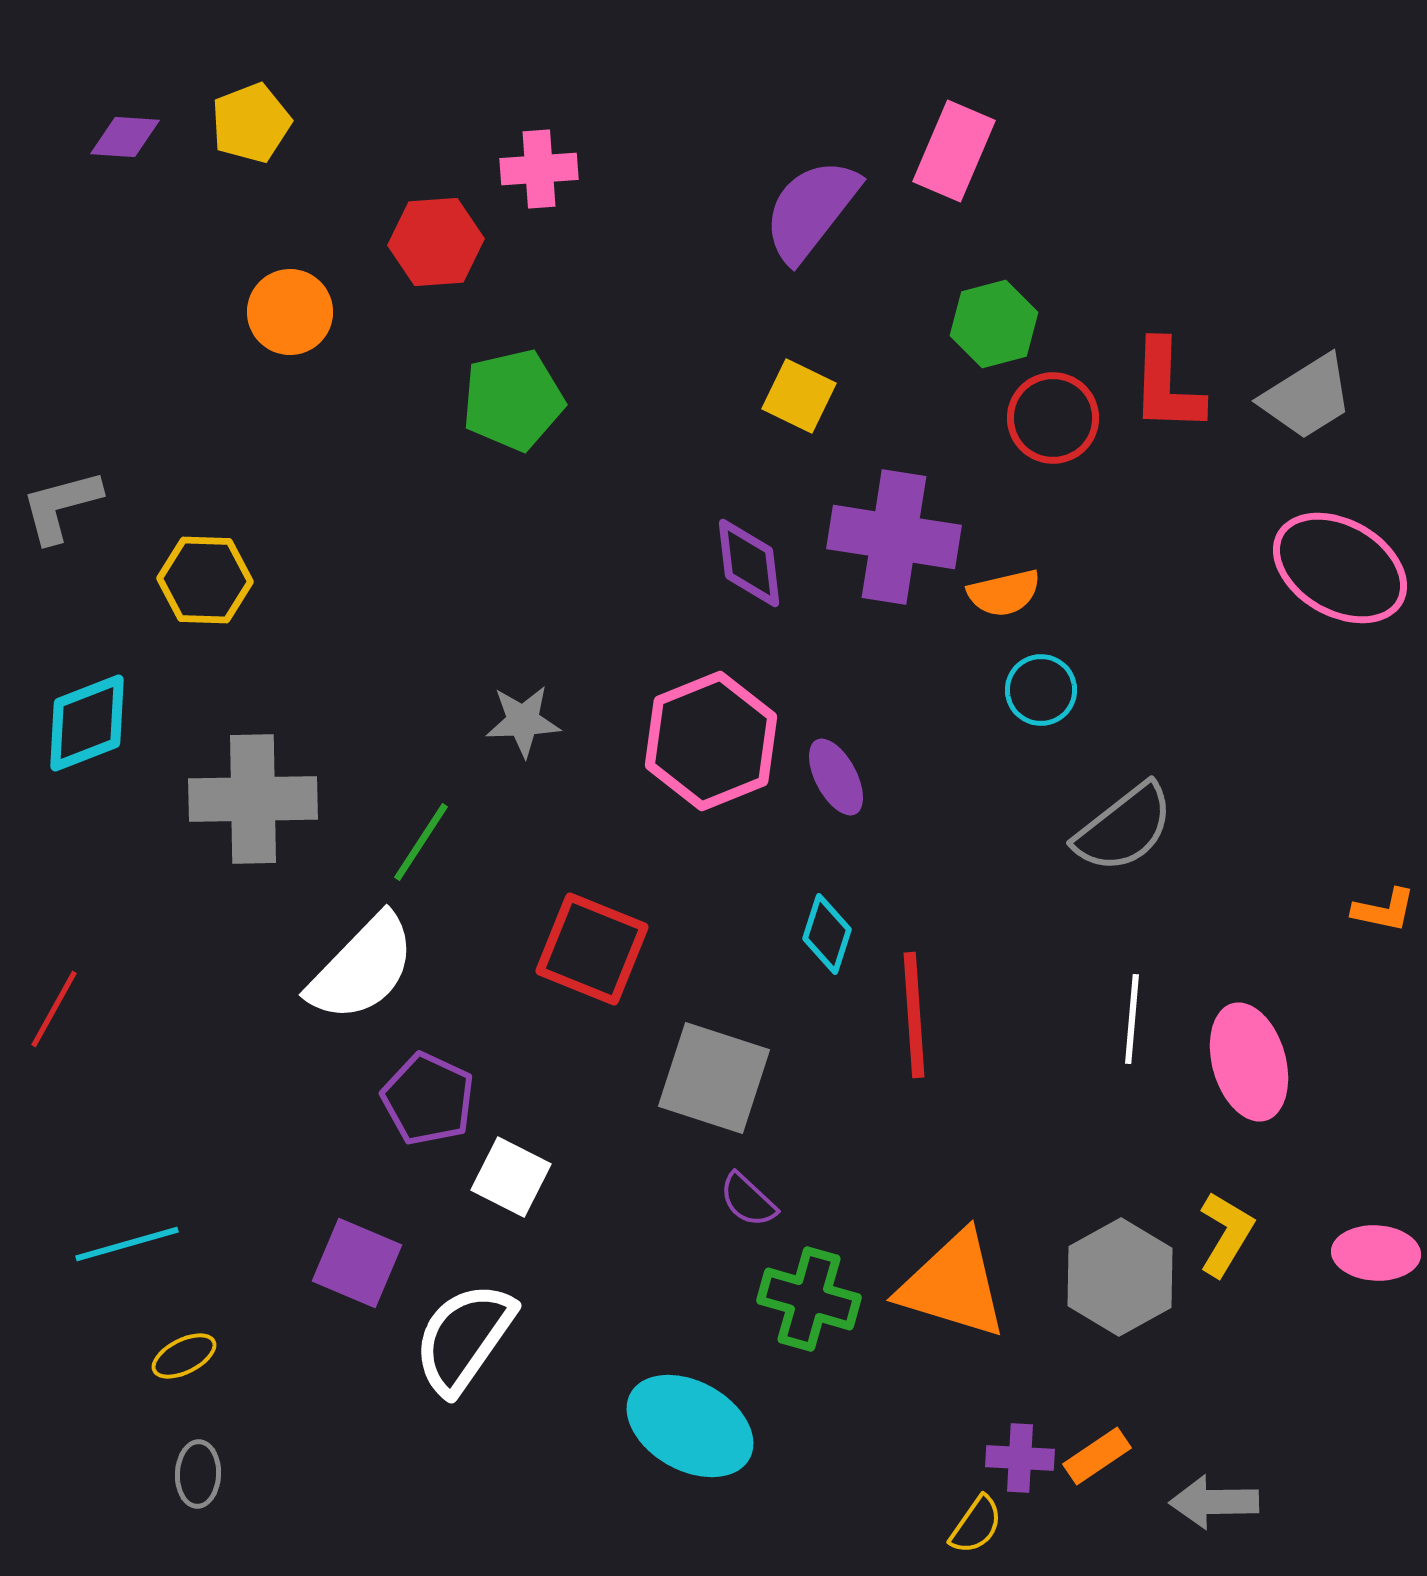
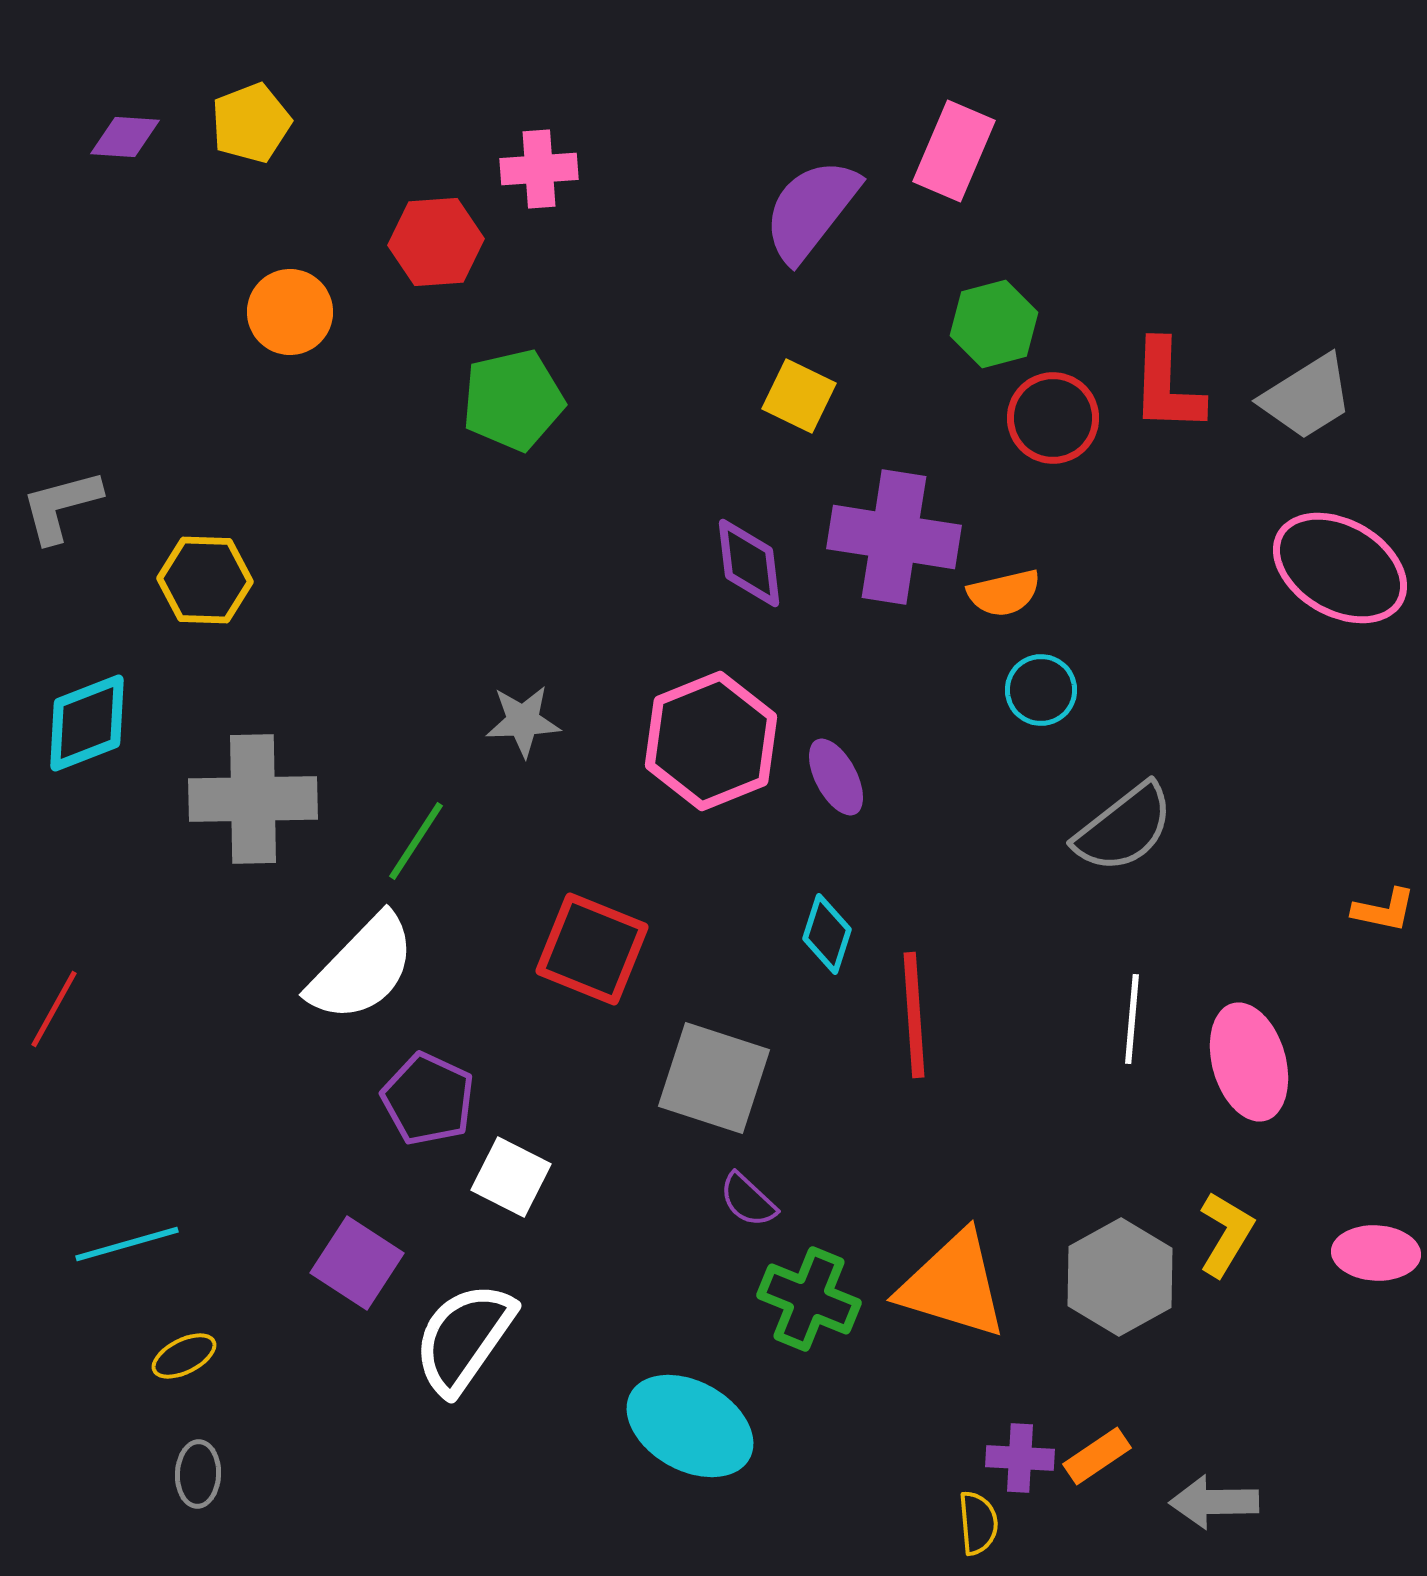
green line at (421, 842): moved 5 px left, 1 px up
purple square at (357, 1263): rotated 10 degrees clockwise
green cross at (809, 1299): rotated 6 degrees clockwise
yellow semicircle at (976, 1525): moved 2 px right, 2 px up; rotated 40 degrees counterclockwise
